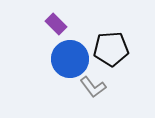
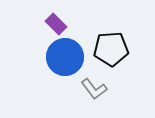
blue circle: moved 5 px left, 2 px up
gray L-shape: moved 1 px right, 2 px down
